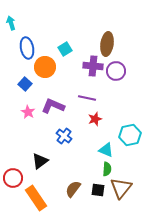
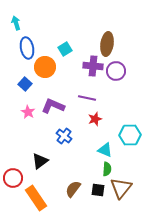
cyan arrow: moved 5 px right
cyan hexagon: rotated 10 degrees clockwise
cyan triangle: moved 1 px left
